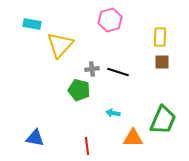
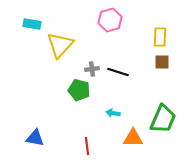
green trapezoid: moved 1 px up
